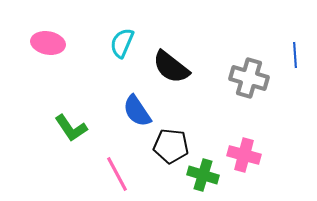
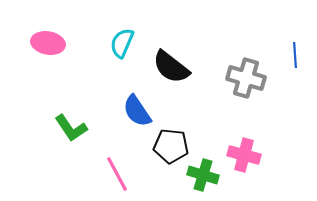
gray cross: moved 3 px left
